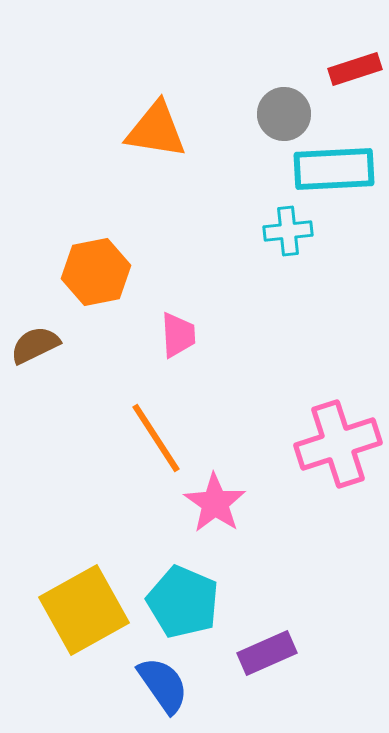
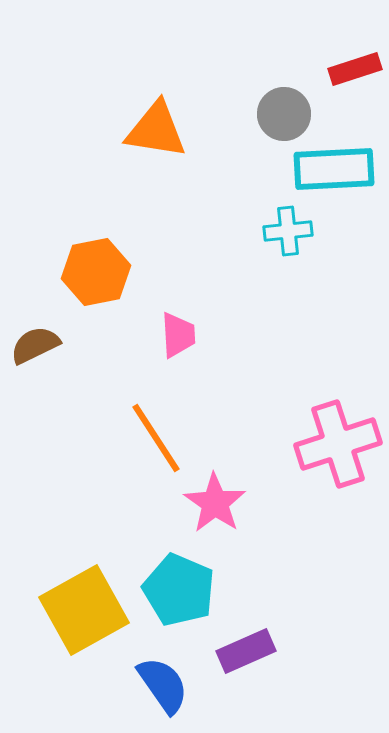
cyan pentagon: moved 4 px left, 12 px up
purple rectangle: moved 21 px left, 2 px up
